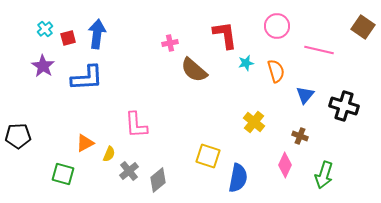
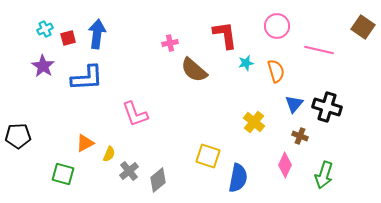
cyan cross: rotated 14 degrees clockwise
blue triangle: moved 11 px left, 9 px down
black cross: moved 17 px left, 1 px down
pink L-shape: moved 1 px left, 11 px up; rotated 16 degrees counterclockwise
